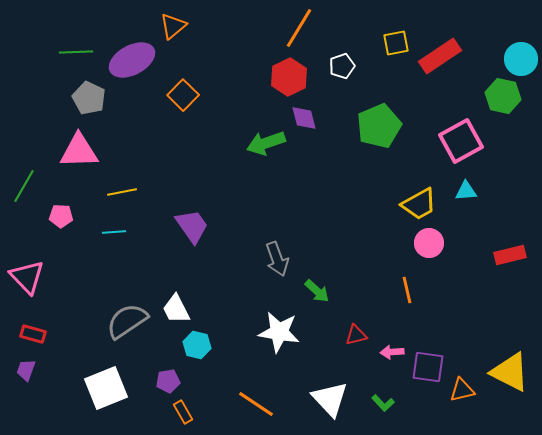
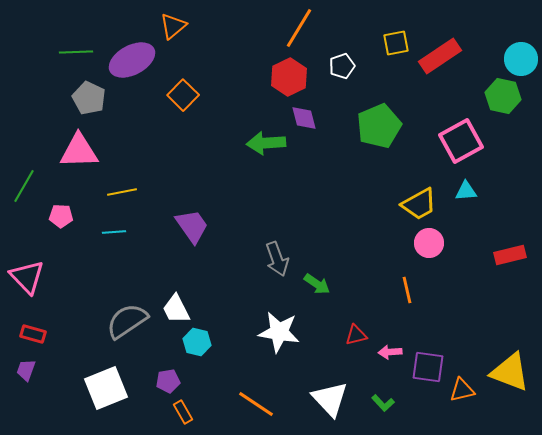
green arrow at (266, 143): rotated 15 degrees clockwise
green arrow at (317, 291): moved 7 px up; rotated 8 degrees counterclockwise
cyan hexagon at (197, 345): moved 3 px up
pink arrow at (392, 352): moved 2 px left
yellow triangle at (510, 372): rotated 6 degrees counterclockwise
